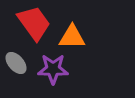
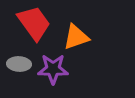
orange triangle: moved 4 px right; rotated 20 degrees counterclockwise
gray ellipse: moved 3 px right, 1 px down; rotated 45 degrees counterclockwise
